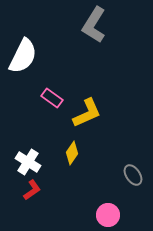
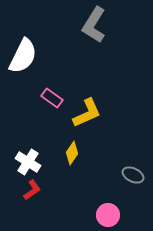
gray ellipse: rotated 30 degrees counterclockwise
